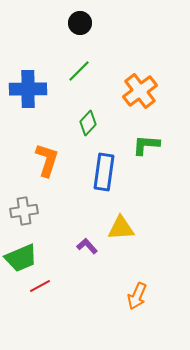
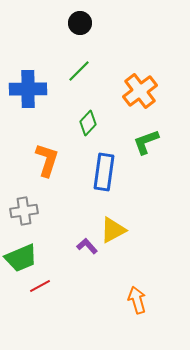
green L-shape: moved 3 px up; rotated 24 degrees counterclockwise
yellow triangle: moved 8 px left, 2 px down; rotated 24 degrees counterclockwise
orange arrow: moved 4 px down; rotated 140 degrees clockwise
